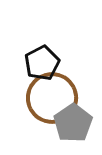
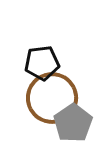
black pentagon: rotated 20 degrees clockwise
